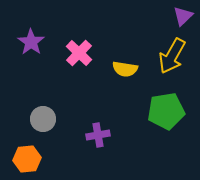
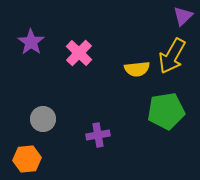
yellow semicircle: moved 12 px right; rotated 15 degrees counterclockwise
